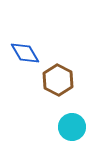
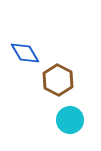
cyan circle: moved 2 px left, 7 px up
